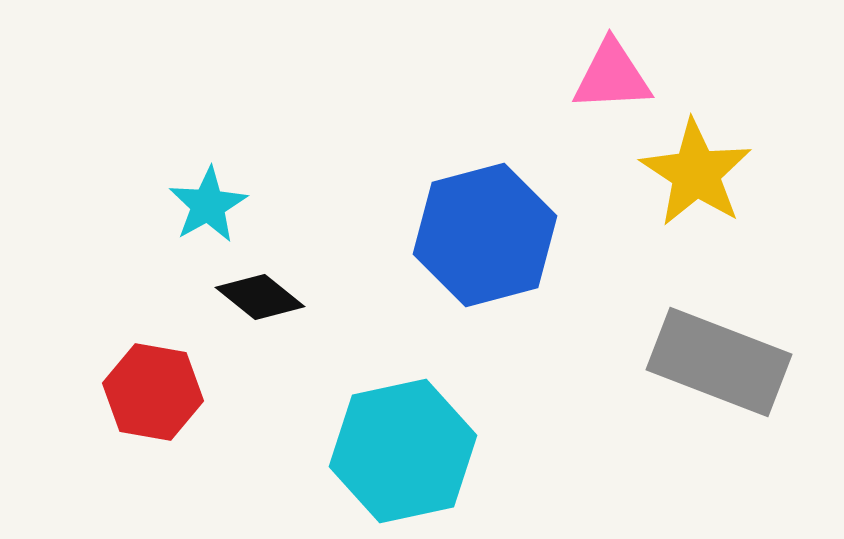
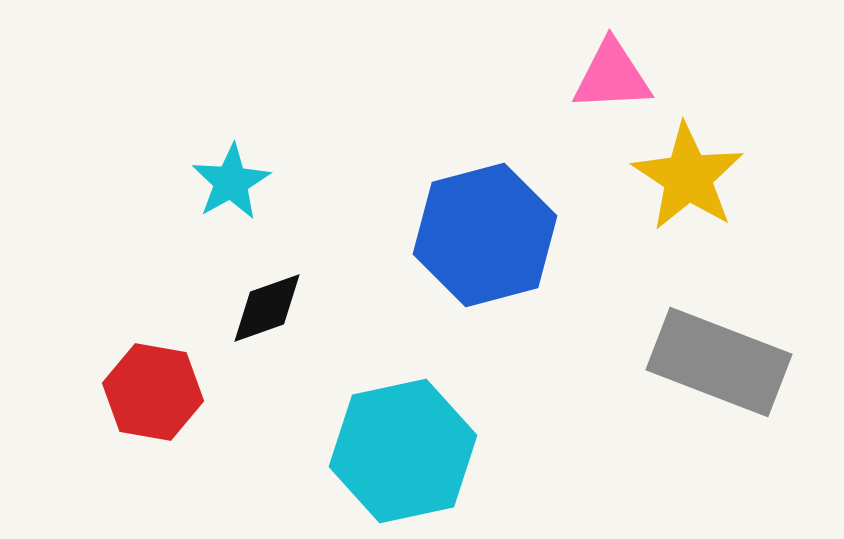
yellow star: moved 8 px left, 4 px down
cyan star: moved 23 px right, 23 px up
black diamond: moved 7 px right, 11 px down; rotated 58 degrees counterclockwise
